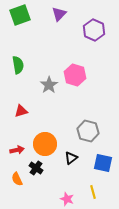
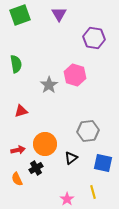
purple triangle: rotated 14 degrees counterclockwise
purple hexagon: moved 8 px down; rotated 15 degrees counterclockwise
green semicircle: moved 2 px left, 1 px up
gray hexagon: rotated 20 degrees counterclockwise
red arrow: moved 1 px right
black cross: rotated 24 degrees clockwise
pink star: rotated 16 degrees clockwise
